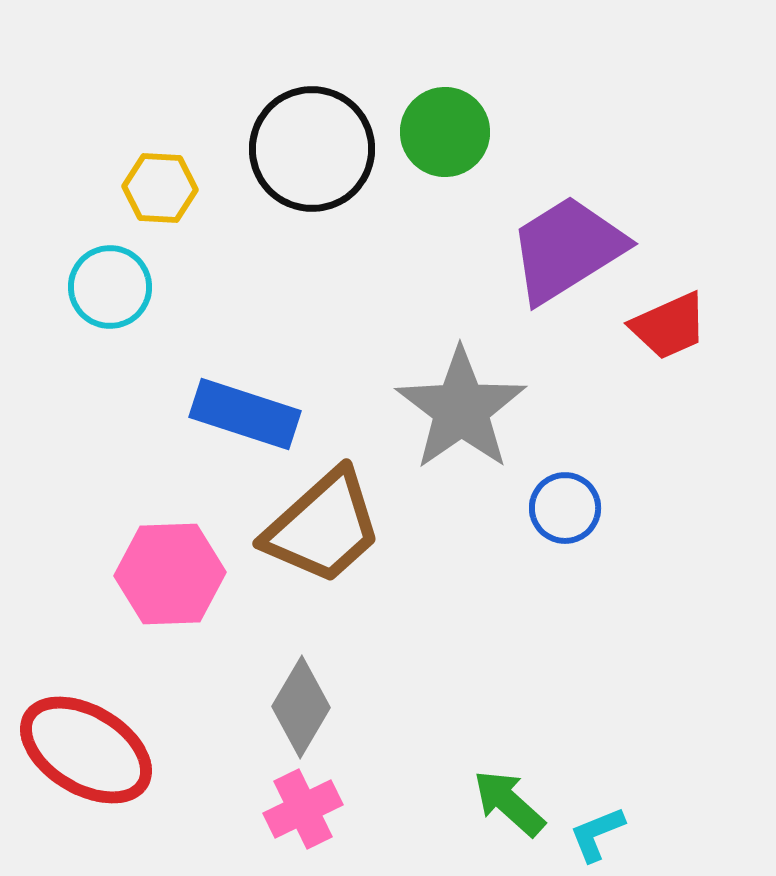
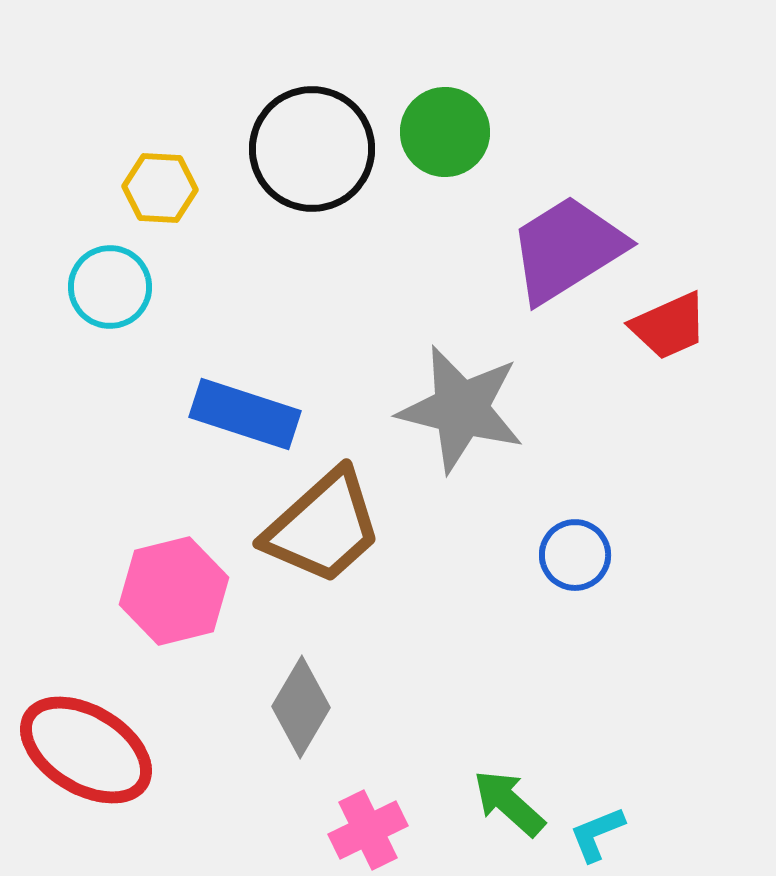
gray star: rotated 23 degrees counterclockwise
blue circle: moved 10 px right, 47 px down
pink hexagon: moved 4 px right, 17 px down; rotated 12 degrees counterclockwise
pink cross: moved 65 px right, 21 px down
